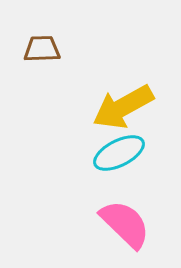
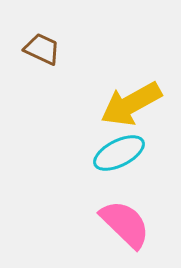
brown trapezoid: rotated 27 degrees clockwise
yellow arrow: moved 8 px right, 3 px up
